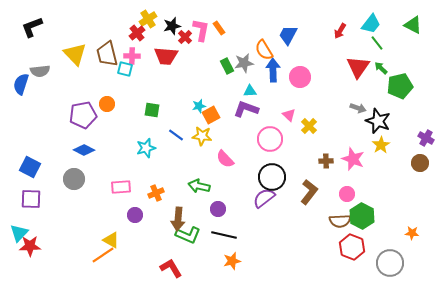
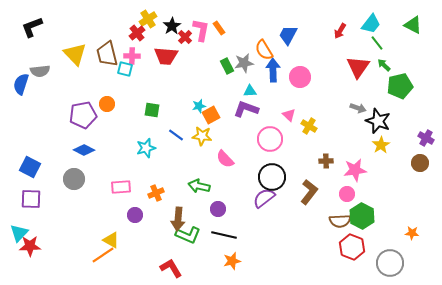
black star at (172, 26): rotated 18 degrees counterclockwise
green arrow at (381, 68): moved 3 px right, 3 px up
yellow cross at (309, 126): rotated 14 degrees counterclockwise
pink star at (353, 159): moved 2 px right, 11 px down; rotated 30 degrees counterclockwise
